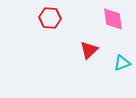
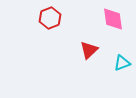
red hexagon: rotated 25 degrees counterclockwise
